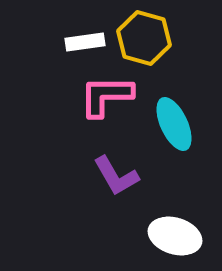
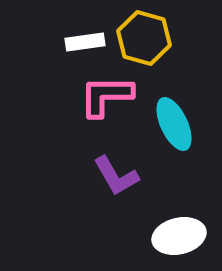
white ellipse: moved 4 px right; rotated 30 degrees counterclockwise
